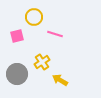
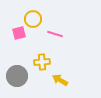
yellow circle: moved 1 px left, 2 px down
pink square: moved 2 px right, 3 px up
yellow cross: rotated 28 degrees clockwise
gray circle: moved 2 px down
